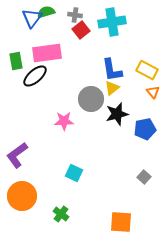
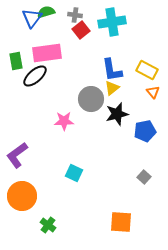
blue pentagon: moved 2 px down
green cross: moved 13 px left, 11 px down
